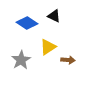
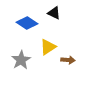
black triangle: moved 3 px up
